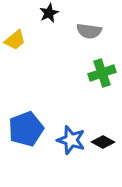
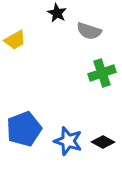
black star: moved 8 px right; rotated 18 degrees counterclockwise
gray semicircle: rotated 10 degrees clockwise
yellow trapezoid: rotated 10 degrees clockwise
blue pentagon: moved 2 px left
blue star: moved 3 px left, 1 px down
